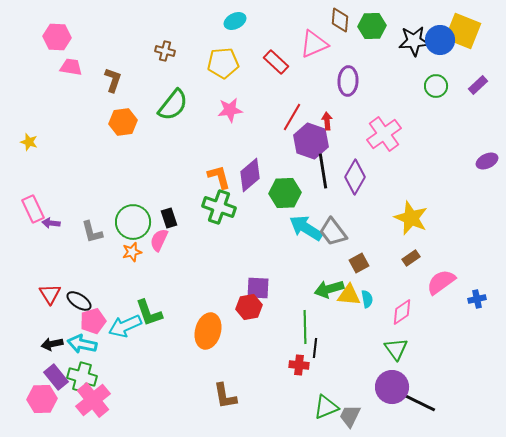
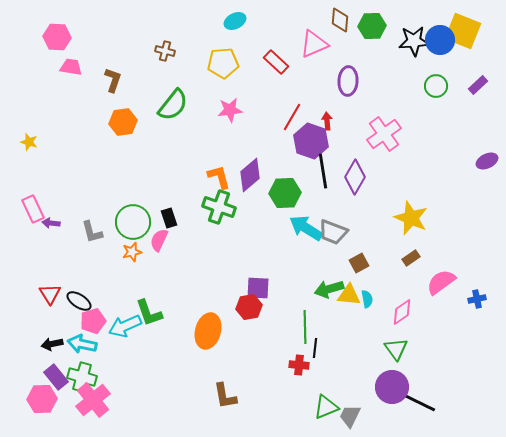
gray trapezoid at (333, 232): rotated 32 degrees counterclockwise
